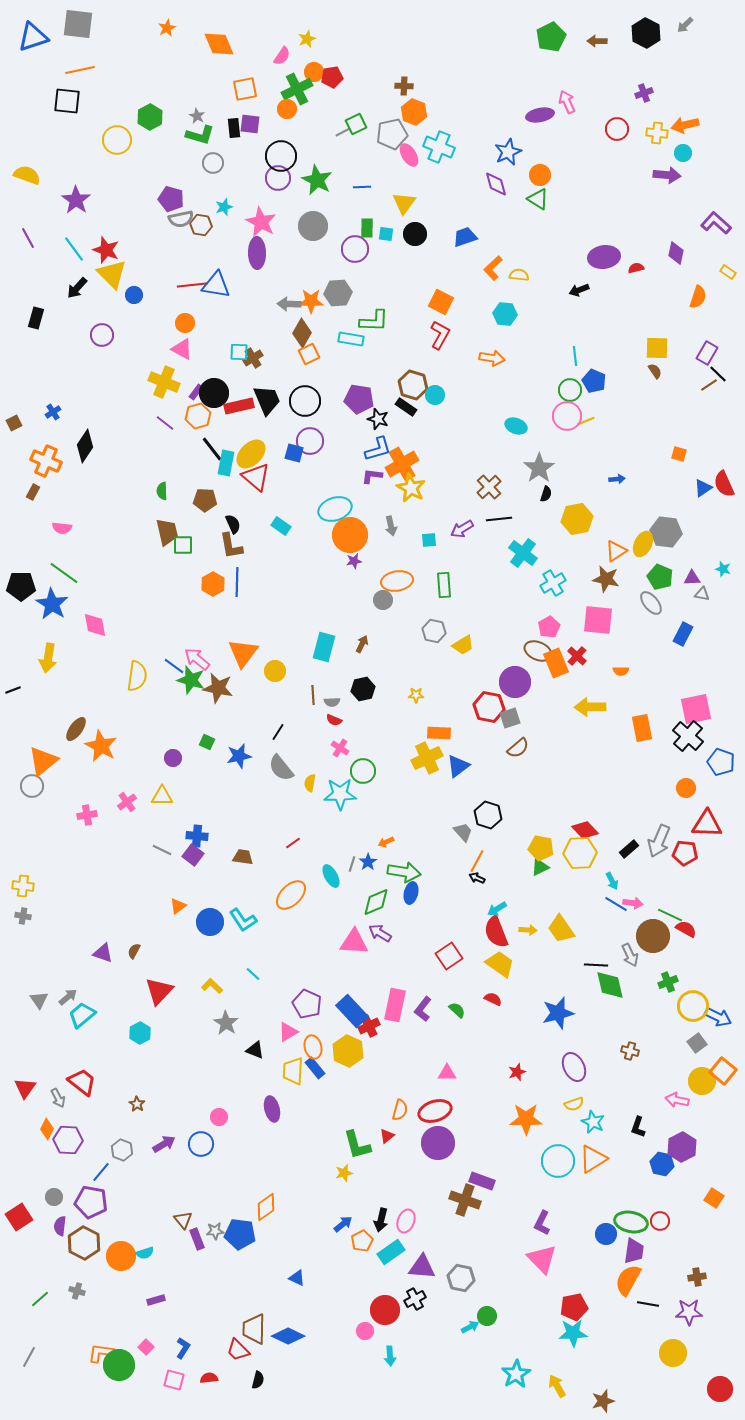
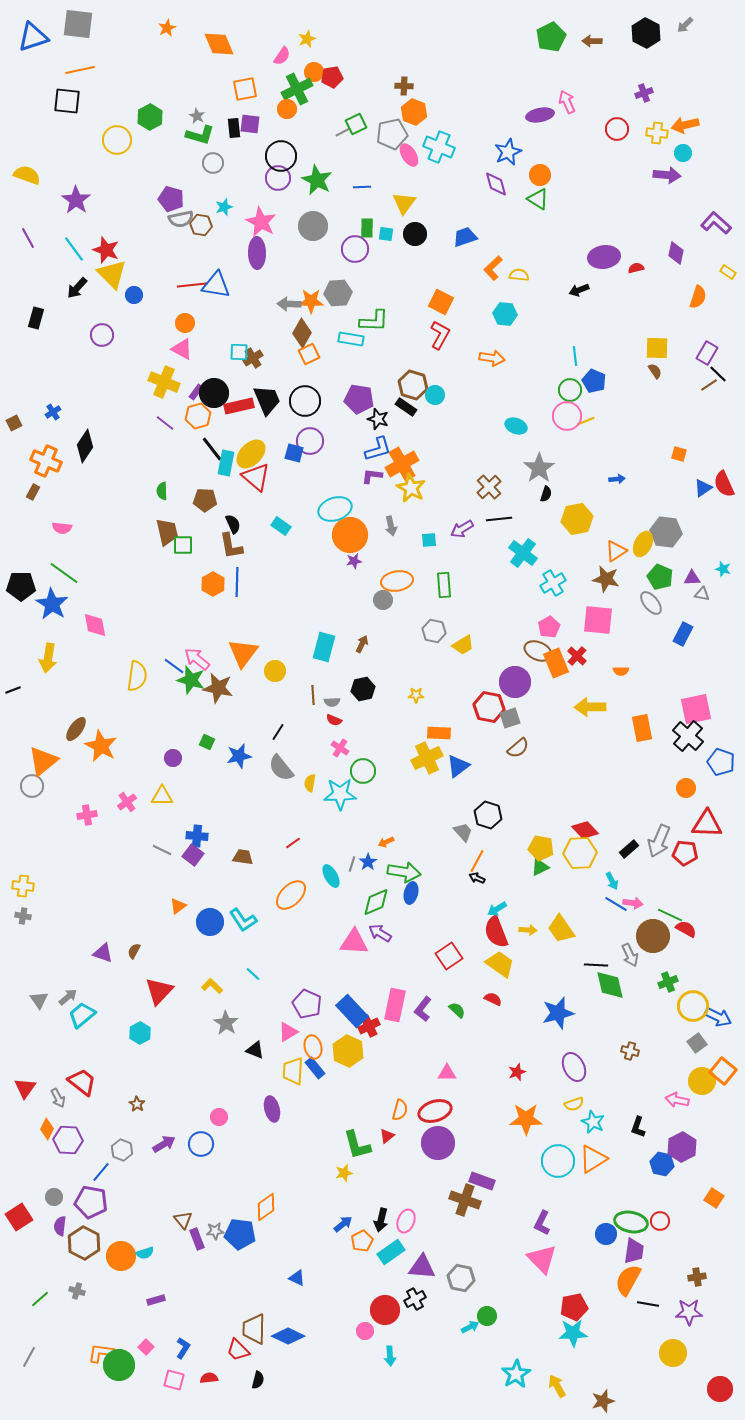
brown arrow at (597, 41): moved 5 px left
